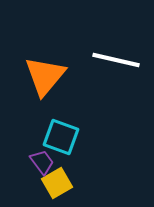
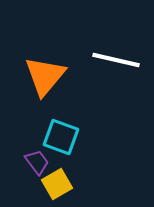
purple trapezoid: moved 5 px left
yellow square: moved 1 px down
